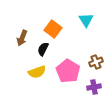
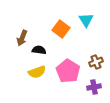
orange square: moved 8 px right
black semicircle: moved 4 px left, 1 px down; rotated 72 degrees clockwise
